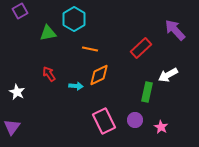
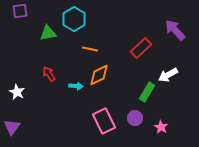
purple square: rotated 21 degrees clockwise
green rectangle: rotated 18 degrees clockwise
purple circle: moved 2 px up
